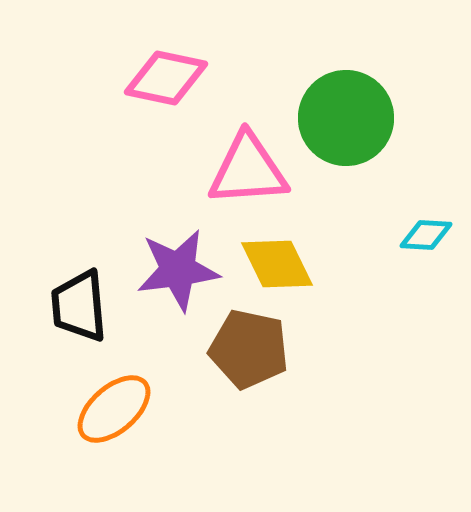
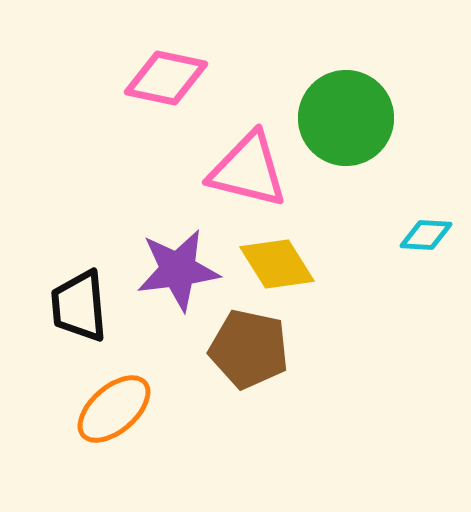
pink triangle: rotated 18 degrees clockwise
yellow diamond: rotated 6 degrees counterclockwise
